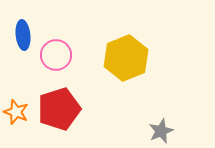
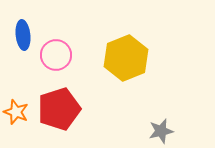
gray star: rotated 10 degrees clockwise
